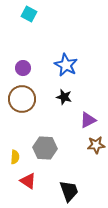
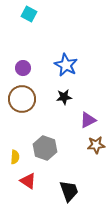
black star: rotated 21 degrees counterclockwise
gray hexagon: rotated 15 degrees clockwise
